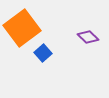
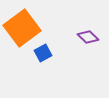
blue square: rotated 12 degrees clockwise
